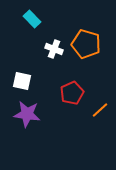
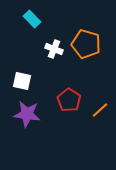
red pentagon: moved 3 px left, 7 px down; rotated 15 degrees counterclockwise
